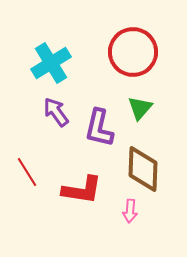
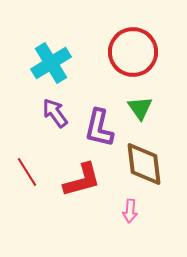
green triangle: rotated 16 degrees counterclockwise
purple arrow: moved 1 px left, 1 px down
brown diamond: moved 1 px right, 5 px up; rotated 9 degrees counterclockwise
red L-shape: moved 10 px up; rotated 24 degrees counterclockwise
